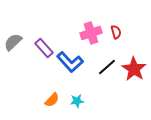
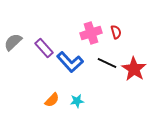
black line: moved 4 px up; rotated 66 degrees clockwise
